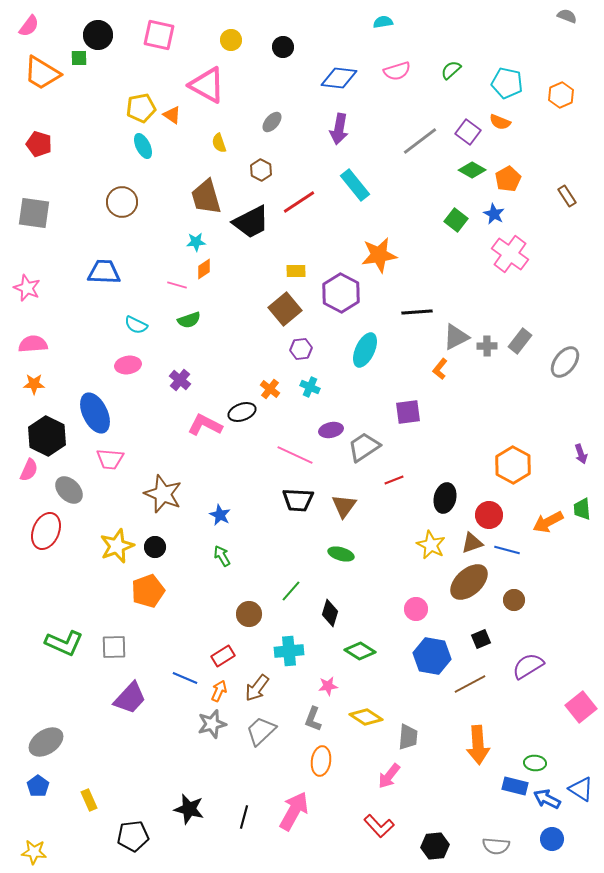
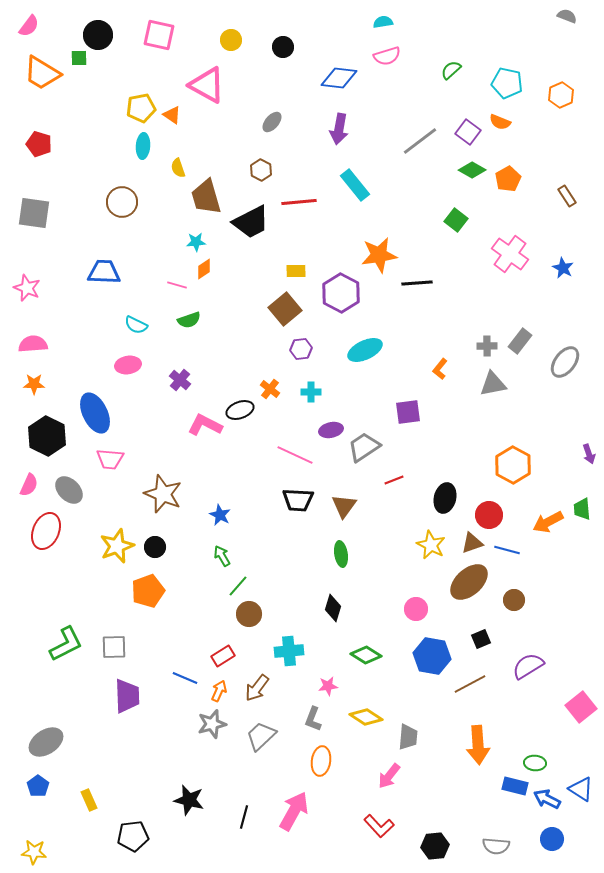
pink semicircle at (397, 71): moved 10 px left, 15 px up
yellow semicircle at (219, 143): moved 41 px left, 25 px down
cyan ellipse at (143, 146): rotated 30 degrees clockwise
red line at (299, 202): rotated 28 degrees clockwise
blue star at (494, 214): moved 69 px right, 54 px down
black line at (417, 312): moved 29 px up
gray triangle at (456, 337): moved 37 px right, 47 px down; rotated 16 degrees clockwise
cyan ellipse at (365, 350): rotated 40 degrees clockwise
cyan cross at (310, 387): moved 1 px right, 5 px down; rotated 24 degrees counterclockwise
black ellipse at (242, 412): moved 2 px left, 2 px up
purple arrow at (581, 454): moved 8 px right
pink semicircle at (29, 470): moved 15 px down
green ellipse at (341, 554): rotated 65 degrees clockwise
green line at (291, 591): moved 53 px left, 5 px up
black diamond at (330, 613): moved 3 px right, 5 px up
green L-shape at (64, 643): moved 2 px right, 1 px down; rotated 51 degrees counterclockwise
green diamond at (360, 651): moved 6 px right, 4 px down
purple trapezoid at (130, 698): moved 3 px left, 2 px up; rotated 45 degrees counterclockwise
gray trapezoid at (261, 731): moved 5 px down
black star at (189, 809): moved 9 px up
